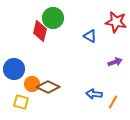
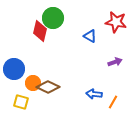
orange circle: moved 1 px right, 1 px up
